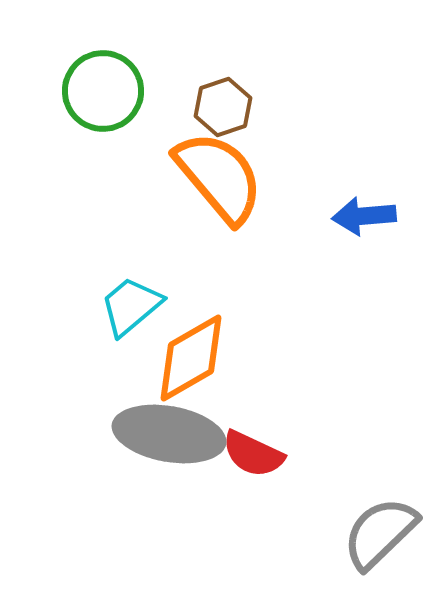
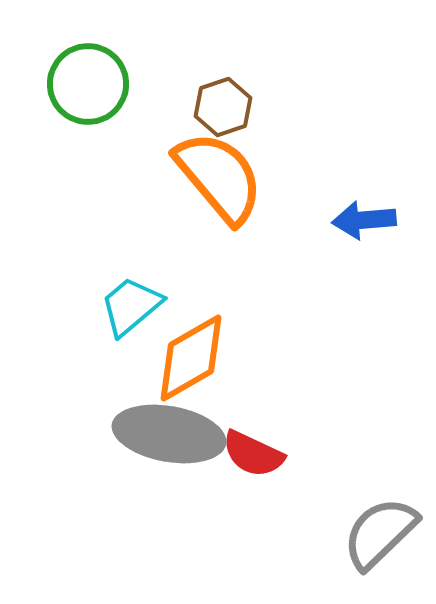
green circle: moved 15 px left, 7 px up
blue arrow: moved 4 px down
